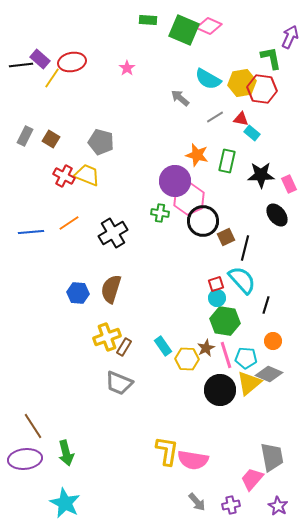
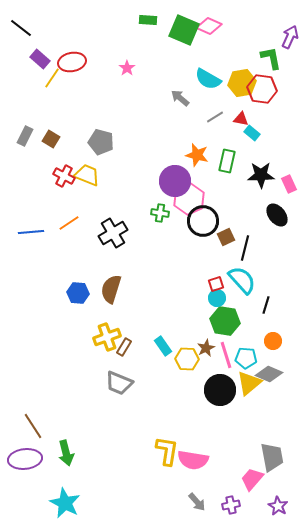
black line at (21, 65): moved 37 px up; rotated 45 degrees clockwise
